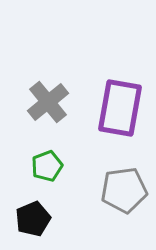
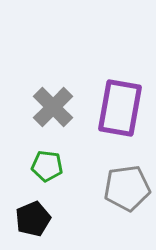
gray cross: moved 5 px right, 5 px down; rotated 6 degrees counterclockwise
green pentagon: rotated 28 degrees clockwise
gray pentagon: moved 3 px right, 2 px up
